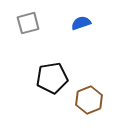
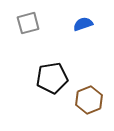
blue semicircle: moved 2 px right, 1 px down
